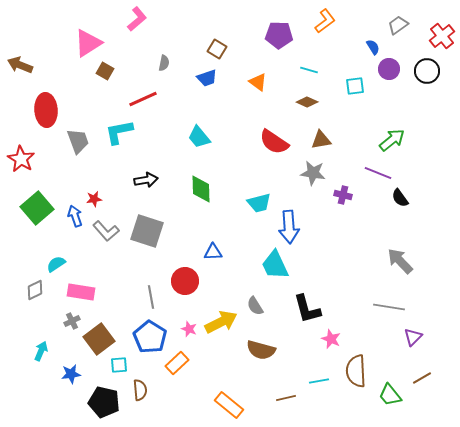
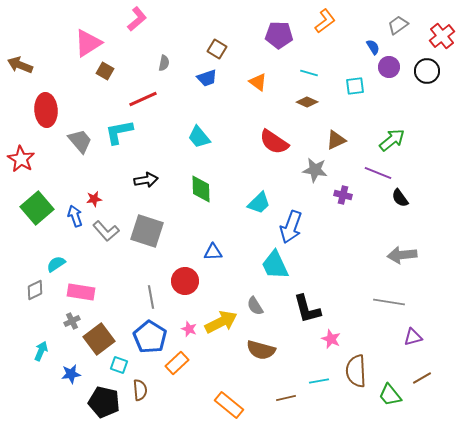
purple circle at (389, 69): moved 2 px up
cyan line at (309, 70): moved 3 px down
brown triangle at (321, 140): moved 15 px right; rotated 15 degrees counterclockwise
gray trapezoid at (78, 141): moved 2 px right; rotated 20 degrees counterclockwise
gray star at (313, 173): moved 2 px right, 3 px up
cyan trapezoid at (259, 203): rotated 30 degrees counterclockwise
blue arrow at (289, 227): moved 2 px right; rotated 24 degrees clockwise
gray arrow at (400, 261): moved 2 px right, 6 px up; rotated 52 degrees counterclockwise
gray line at (389, 307): moved 5 px up
purple triangle at (413, 337): rotated 30 degrees clockwise
cyan square at (119, 365): rotated 24 degrees clockwise
